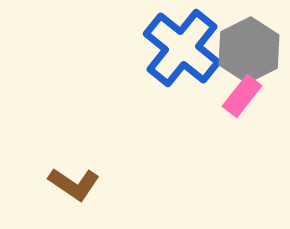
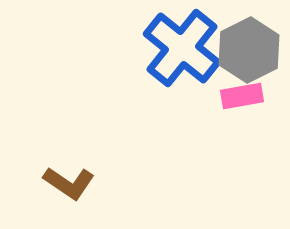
pink rectangle: rotated 42 degrees clockwise
brown L-shape: moved 5 px left, 1 px up
